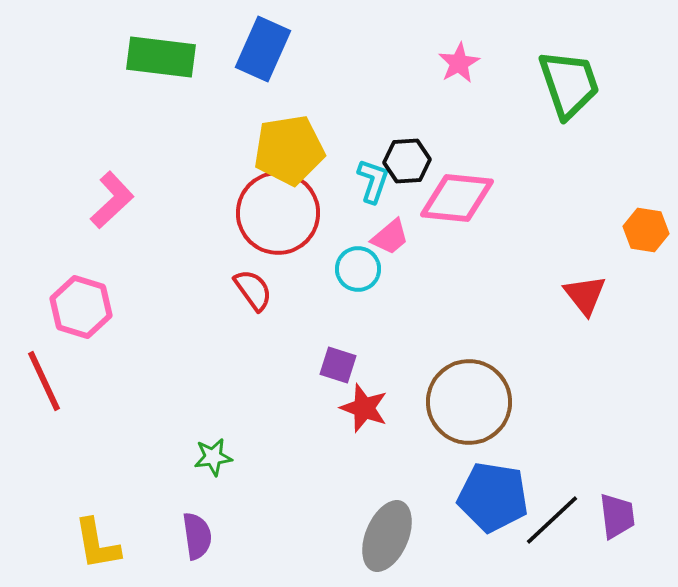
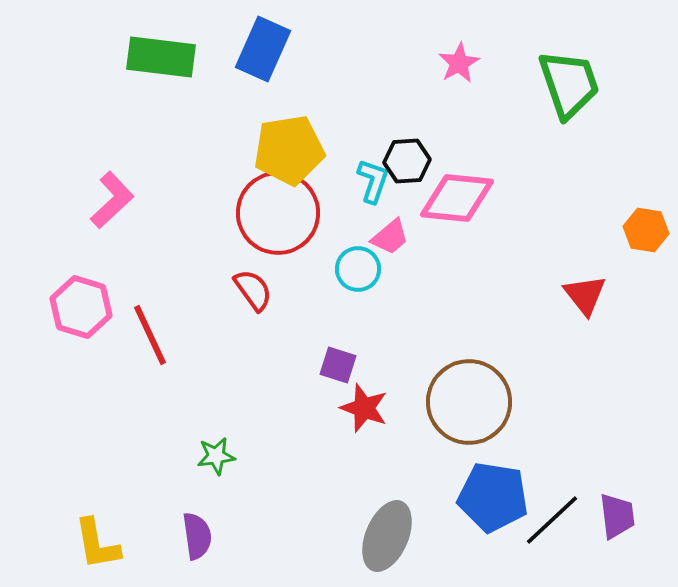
red line: moved 106 px right, 46 px up
green star: moved 3 px right, 1 px up
